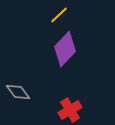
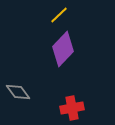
purple diamond: moved 2 px left
red cross: moved 2 px right, 2 px up; rotated 20 degrees clockwise
